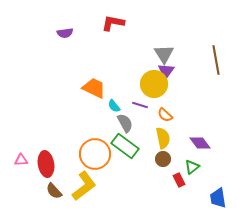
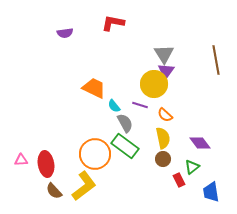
blue trapezoid: moved 7 px left, 6 px up
